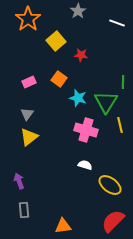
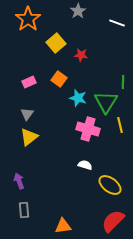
yellow square: moved 2 px down
pink cross: moved 2 px right, 1 px up
